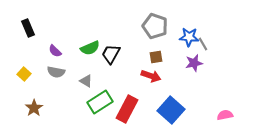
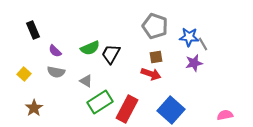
black rectangle: moved 5 px right, 2 px down
red arrow: moved 2 px up
